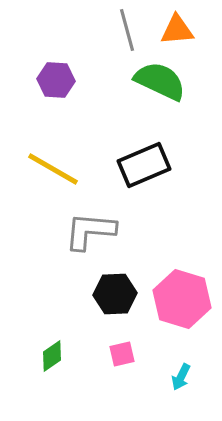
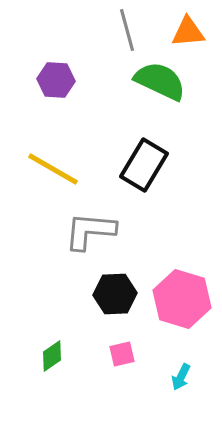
orange triangle: moved 11 px right, 2 px down
black rectangle: rotated 36 degrees counterclockwise
